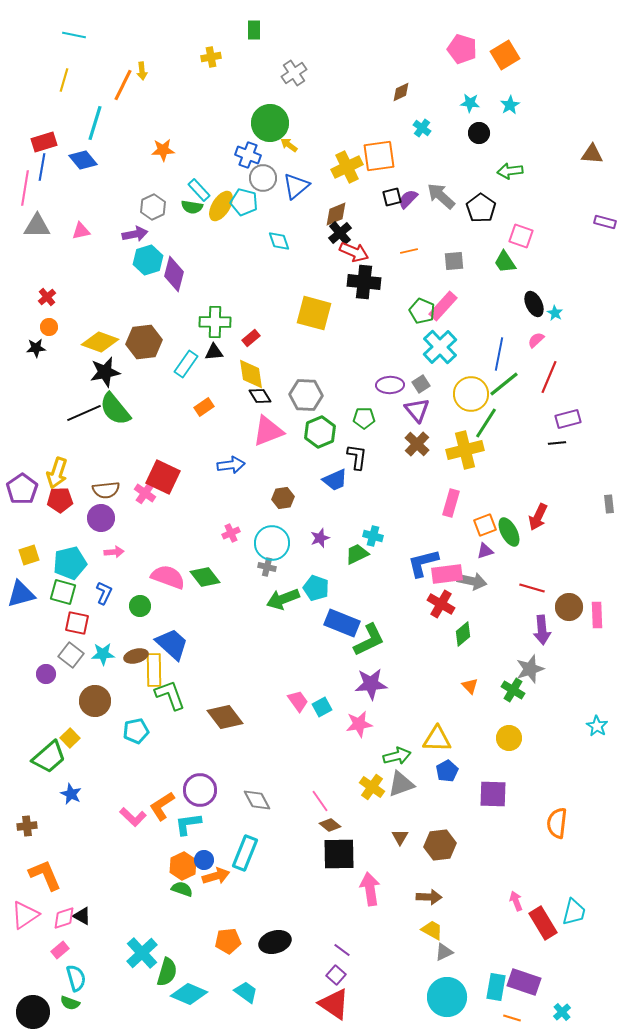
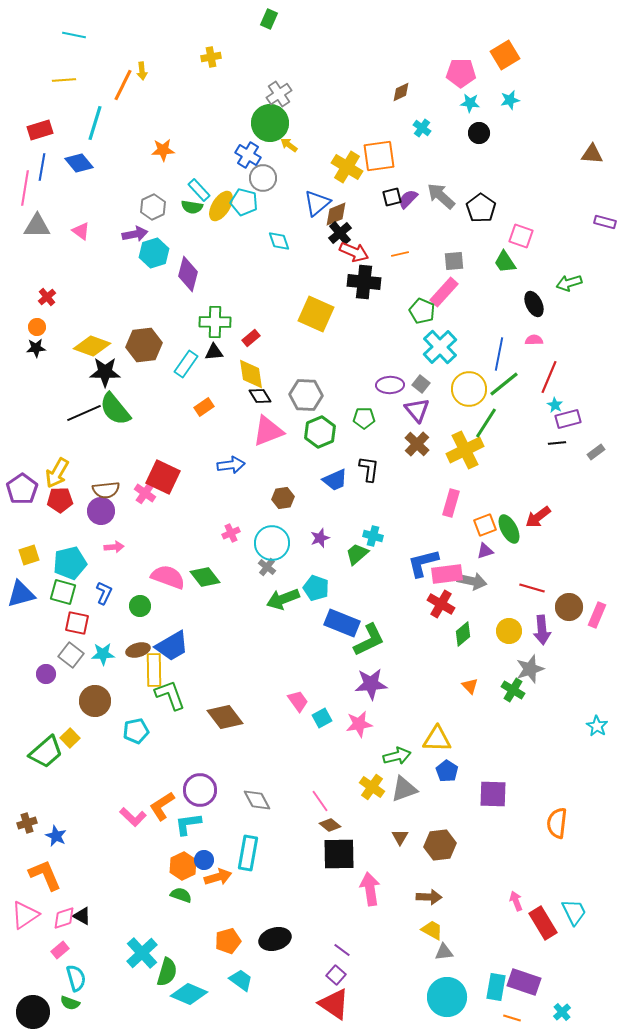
green rectangle at (254, 30): moved 15 px right, 11 px up; rotated 24 degrees clockwise
pink pentagon at (462, 49): moved 1 px left, 24 px down; rotated 16 degrees counterclockwise
gray cross at (294, 73): moved 15 px left, 21 px down
yellow line at (64, 80): rotated 70 degrees clockwise
cyan star at (510, 105): moved 5 px up; rotated 18 degrees clockwise
red rectangle at (44, 142): moved 4 px left, 12 px up
blue cross at (248, 155): rotated 10 degrees clockwise
blue diamond at (83, 160): moved 4 px left, 3 px down
yellow cross at (347, 167): rotated 32 degrees counterclockwise
green arrow at (510, 171): moved 59 px right, 112 px down; rotated 10 degrees counterclockwise
blue triangle at (296, 186): moved 21 px right, 17 px down
pink triangle at (81, 231): rotated 48 degrees clockwise
orange line at (409, 251): moved 9 px left, 3 px down
cyan hexagon at (148, 260): moved 6 px right, 7 px up
purple diamond at (174, 274): moved 14 px right
pink rectangle at (443, 306): moved 1 px right, 14 px up
yellow square at (314, 313): moved 2 px right, 1 px down; rotated 9 degrees clockwise
cyan star at (555, 313): moved 92 px down
orange circle at (49, 327): moved 12 px left
pink semicircle at (536, 340): moved 2 px left; rotated 42 degrees clockwise
yellow diamond at (100, 342): moved 8 px left, 4 px down
brown hexagon at (144, 342): moved 3 px down
black star at (105, 372): rotated 12 degrees clockwise
gray square at (421, 384): rotated 18 degrees counterclockwise
yellow circle at (471, 394): moved 2 px left, 5 px up
yellow cross at (465, 450): rotated 12 degrees counterclockwise
black L-shape at (357, 457): moved 12 px right, 12 px down
yellow arrow at (57, 473): rotated 12 degrees clockwise
gray rectangle at (609, 504): moved 13 px left, 52 px up; rotated 60 degrees clockwise
red arrow at (538, 517): rotated 28 degrees clockwise
purple circle at (101, 518): moved 7 px up
green ellipse at (509, 532): moved 3 px up
pink arrow at (114, 552): moved 5 px up
green trapezoid at (357, 554): rotated 15 degrees counterclockwise
gray cross at (267, 567): rotated 24 degrees clockwise
pink rectangle at (597, 615): rotated 25 degrees clockwise
blue trapezoid at (172, 644): moved 2 px down; rotated 108 degrees clockwise
brown ellipse at (136, 656): moved 2 px right, 6 px up
cyan square at (322, 707): moved 11 px down
yellow circle at (509, 738): moved 107 px up
green trapezoid at (49, 757): moved 3 px left, 5 px up
blue pentagon at (447, 771): rotated 10 degrees counterclockwise
gray triangle at (401, 784): moved 3 px right, 5 px down
blue star at (71, 794): moved 15 px left, 42 px down
brown cross at (27, 826): moved 3 px up; rotated 12 degrees counterclockwise
cyan rectangle at (245, 853): moved 3 px right; rotated 12 degrees counterclockwise
orange arrow at (216, 876): moved 2 px right, 1 px down
green semicircle at (182, 889): moved 1 px left, 6 px down
cyan trapezoid at (574, 912): rotated 40 degrees counterclockwise
orange pentagon at (228, 941): rotated 10 degrees counterclockwise
black ellipse at (275, 942): moved 3 px up
gray triangle at (444, 952): rotated 18 degrees clockwise
cyan trapezoid at (246, 992): moved 5 px left, 12 px up
